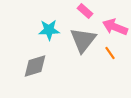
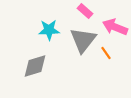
orange line: moved 4 px left
